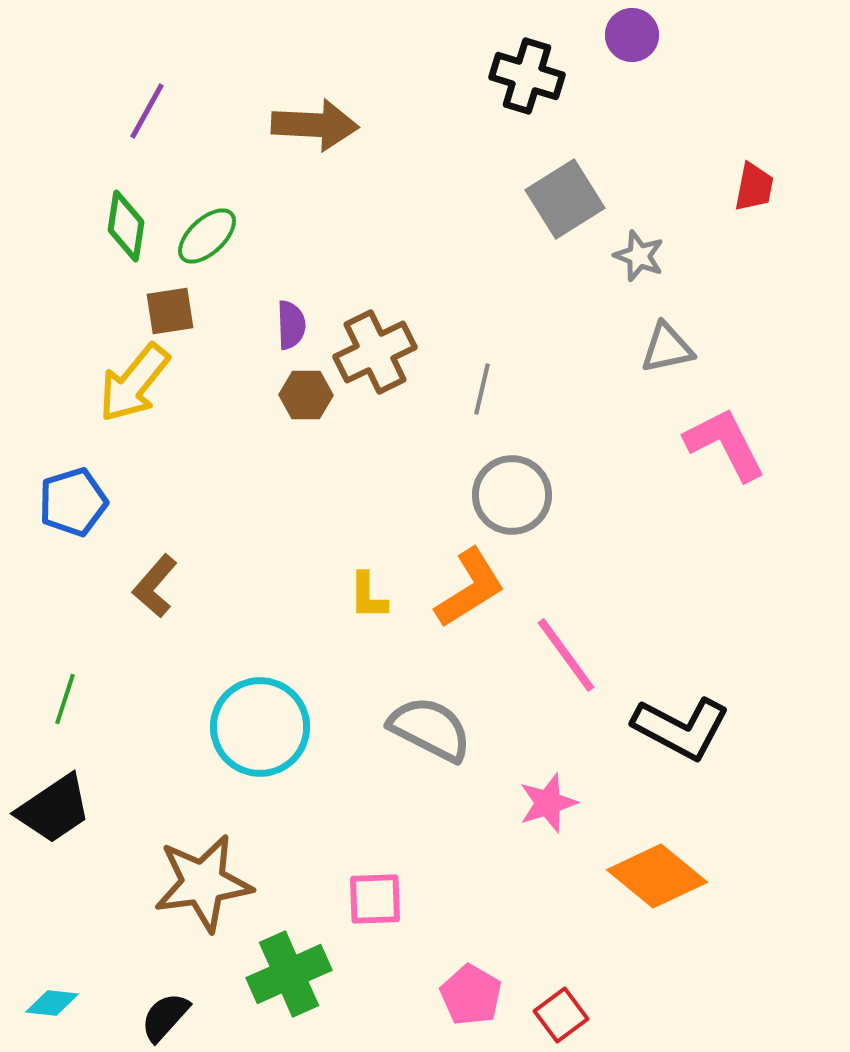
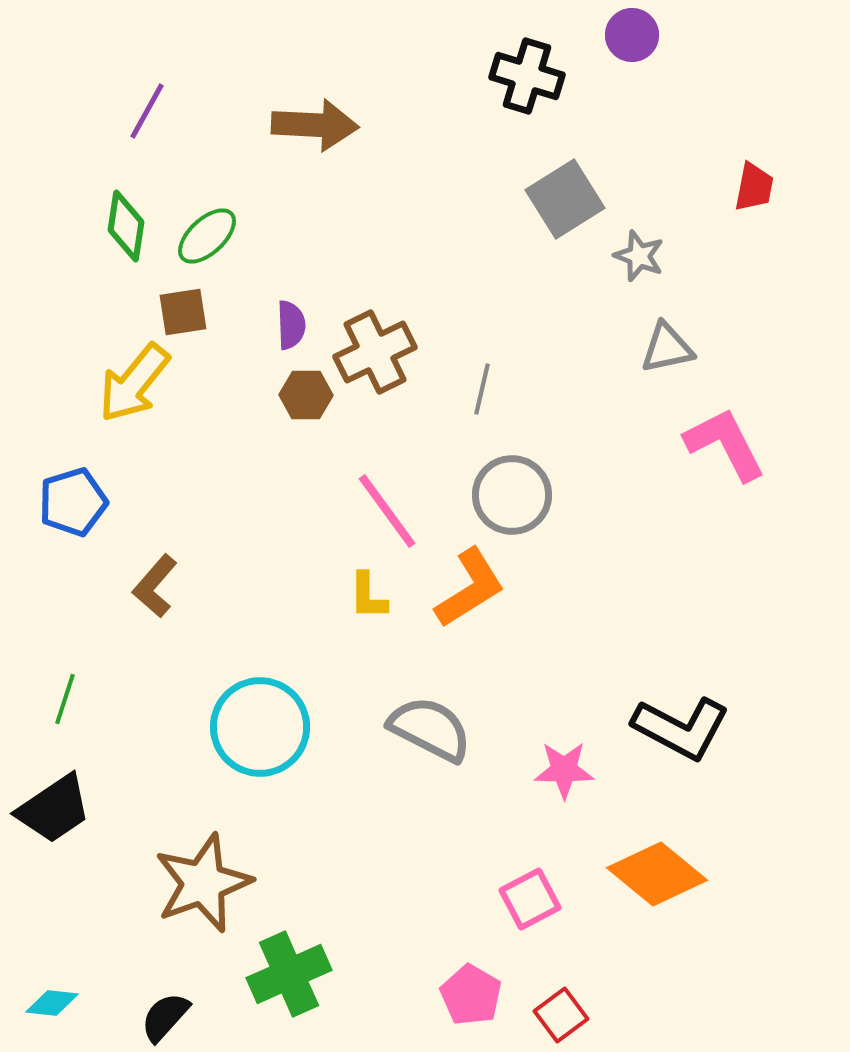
brown square: moved 13 px right, 1 px down
pink line: moved 179 px left, 144 px up
pink star: moved 16 px right, 33 px up; rotated 18 degrees clockwise
orange diamond: moved 2 px up
brown star: rotated 12 degrees counterclockwise
pink square: moved 155 px right; rotated 26 degrees counterclockwise
